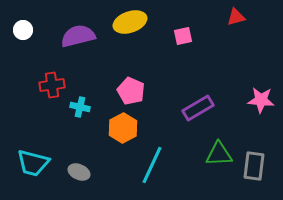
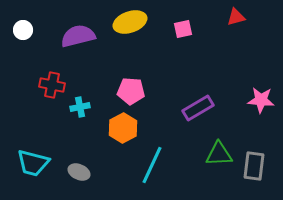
pink square: moved 7 px up
red cross: rotated 20 degrees clockwise
pink pentagon: rotated 20 degrees counterclockwise
cyan cross: rotated 24 degrees counterclockwise
